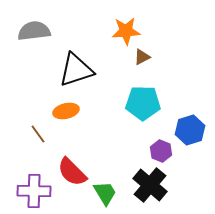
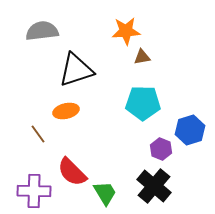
gray semicircle: moved 8 px right
brown triangle: rotated 18 degrees clockwise
purple hexagon: moved 2 px up
black cross: moved 4 px right, 1 px down
